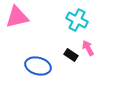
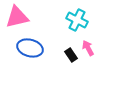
black rectangle: rotated 24 degrees clockwise
blue ellipse: moved 8 px left, 18 px up
